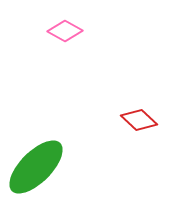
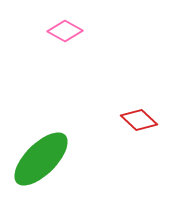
green ellipse: moved 5 px right, 8 px up
